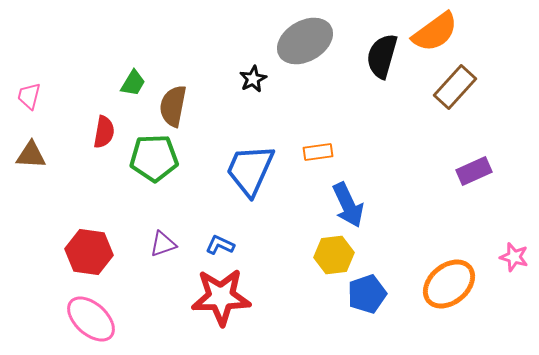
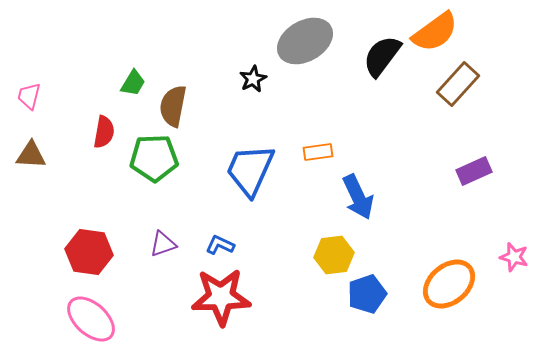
black semicircle: rotated 21 degrees clockwise
brown rectangle: moved 3 px right, 3 px up
blue arrow: moved 10 px right, 8 px up
